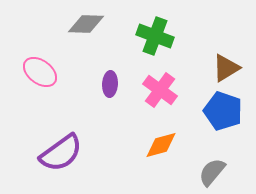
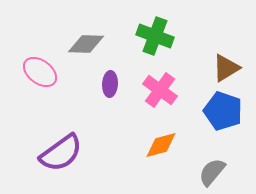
gray diamond: moved 20 px down
